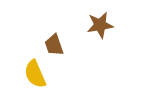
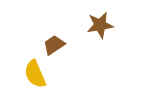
brown trapezoid: rotated 75 degrees clockwise
